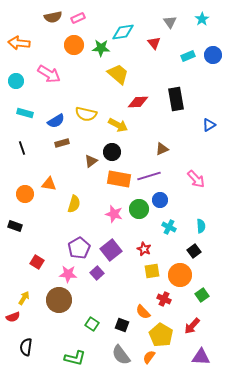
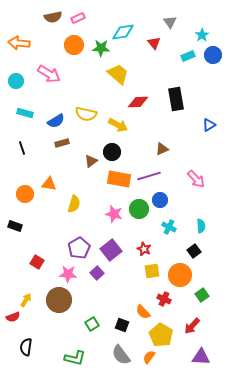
cyan star at (202, 19): moved 16 px down
yellow arrow at (24, 298): moved 2 px right, 2 px down
green square at (92, 324): rotated 24 degrees clockwise
